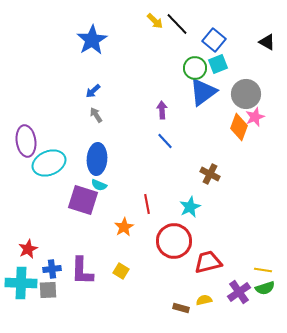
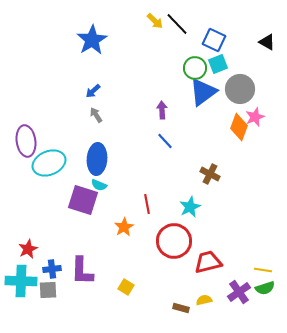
blue square: rotated 15 degrees counterclockwise
gray circle: moved 6 px left, 5 px up
yellow square: moved 5 px right, 16 px down
cyan cross: moved 2 px up
